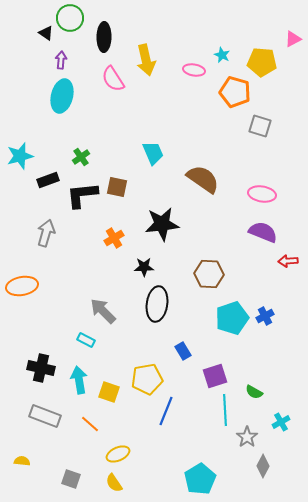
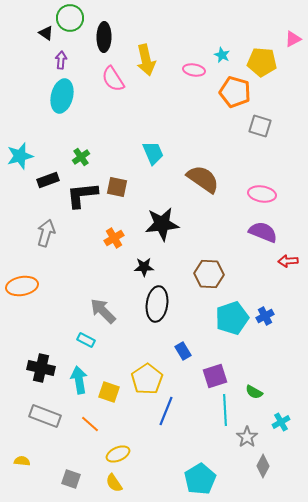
yellow pentagon at (147, 379): rotated 24 degrees counterclockwise
